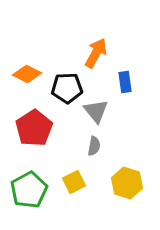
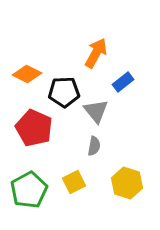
blue rectangle: moved 2 px left; rotated 60 degrees clockwise
black pentagon: moved 3 px left, 4 px down
red pentagon: rotated 15 degrees counterclockwise
